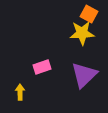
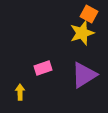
yellow star: rotated 15 degrees counterclockwise
pink rectangle: moved 1 px right, 1 px down
purple triangle: rotated 12 degrees clockwise
